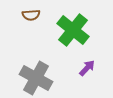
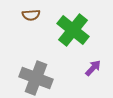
purple arrow: moved 6 px right
gray cross: rotated 8 degrees counterclockwise
